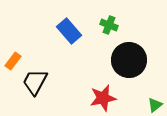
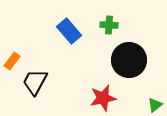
green cross: rotated 18 degrees counterclockwise
orange rectangle: moved 1 px left
